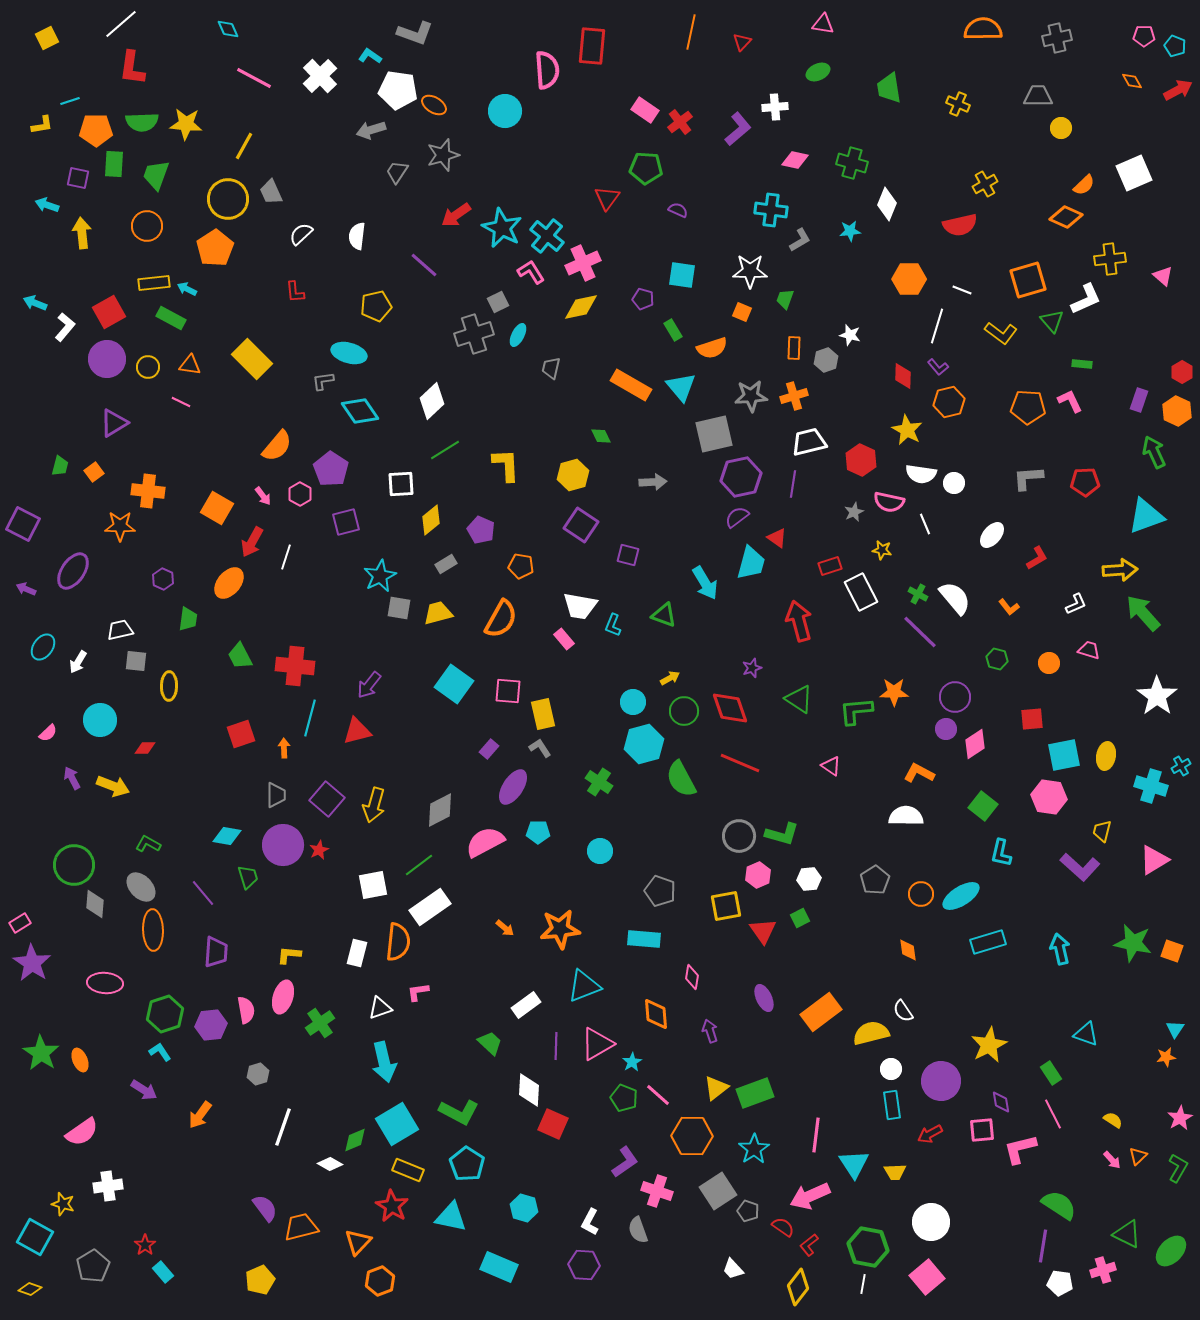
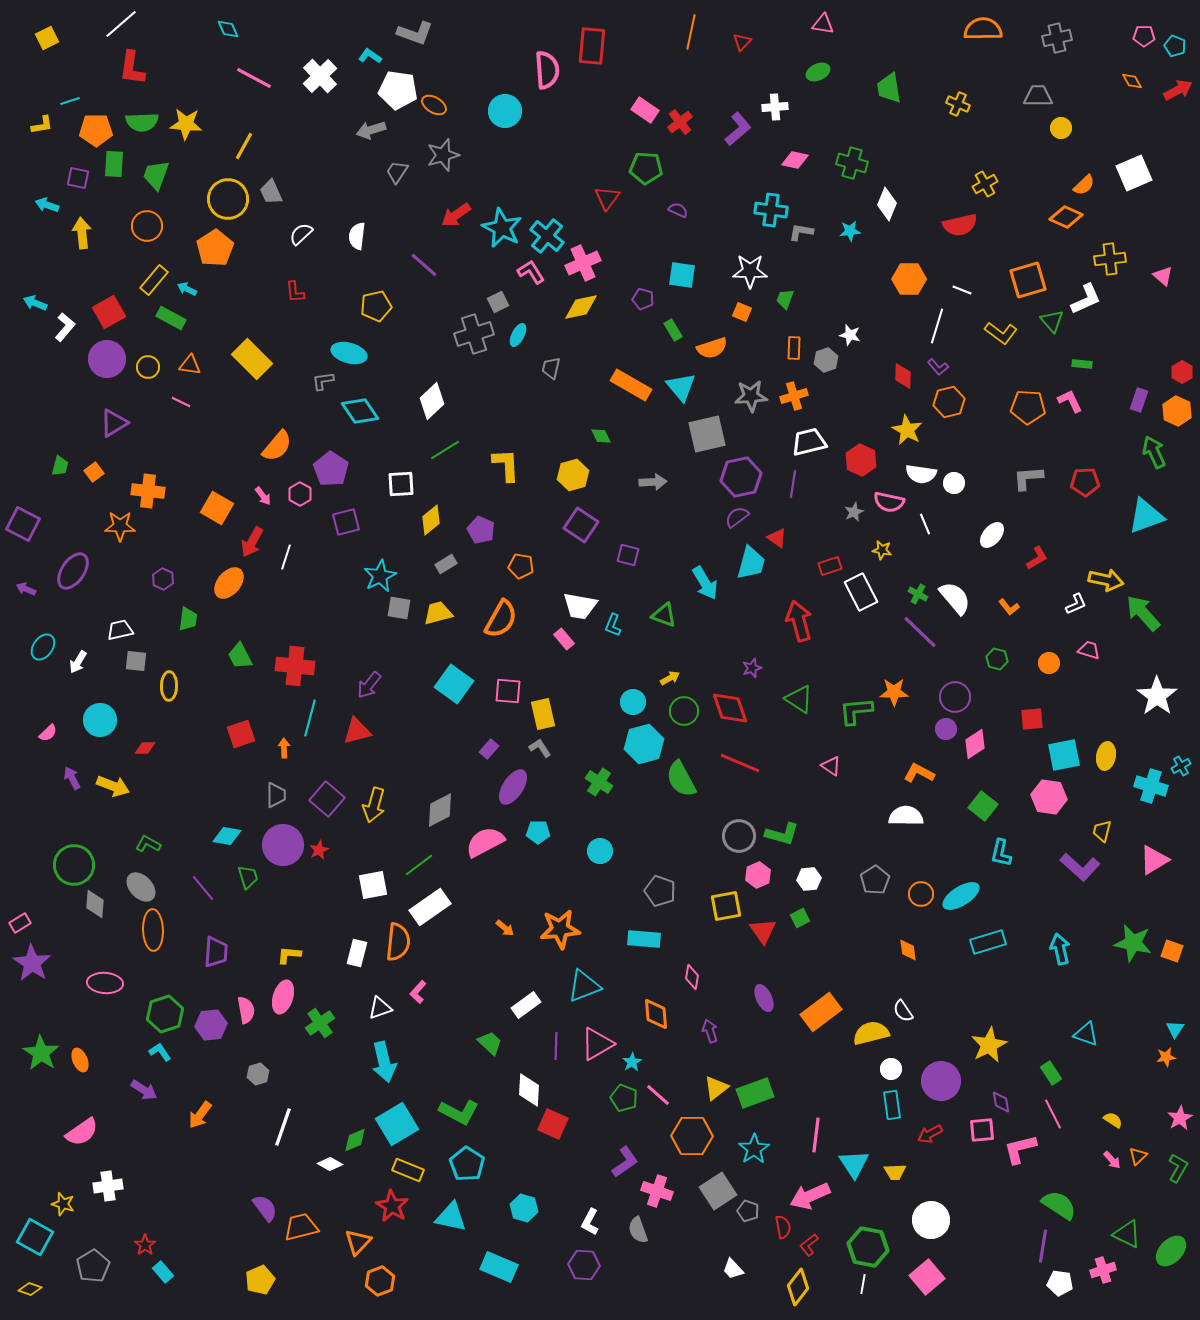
gray L-shape at (800, 240): moved 1 px right, 8 px up; rotated 140 degrees counterclockwise
yellow rectangle at (154, 283): moved 3 px up; rotated 44 degrees counterclockwise
gray square at (714, 434): moved 7 px left
yellow arrow at (1120, 570): moved 14 px left, 10 px down; rotated 16 degrees clockwise
purple line at (203, 893): moved 5 px up
pink L-shape at (418, 992): rotated 40 degrees counterclockwise
white circle at (931, 1222): moved 2 px up
red semicircle at (783, 1227): rotated 45 degrees clockwise
